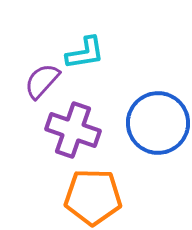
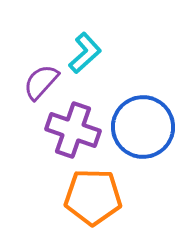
cyan L-shape: rotated 33 degrees counterclockwise
purple semicircle: moved 1 px left, 1 px down
blue circle: moved 15 px left, 4 px down
